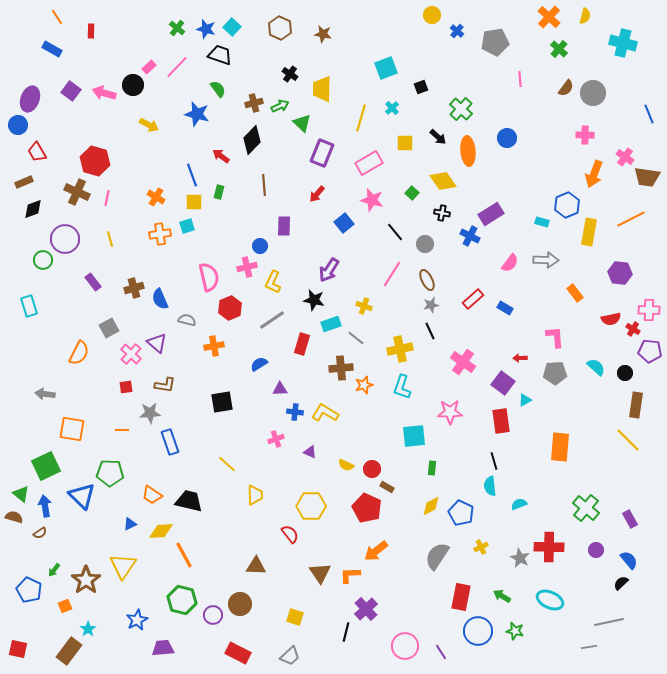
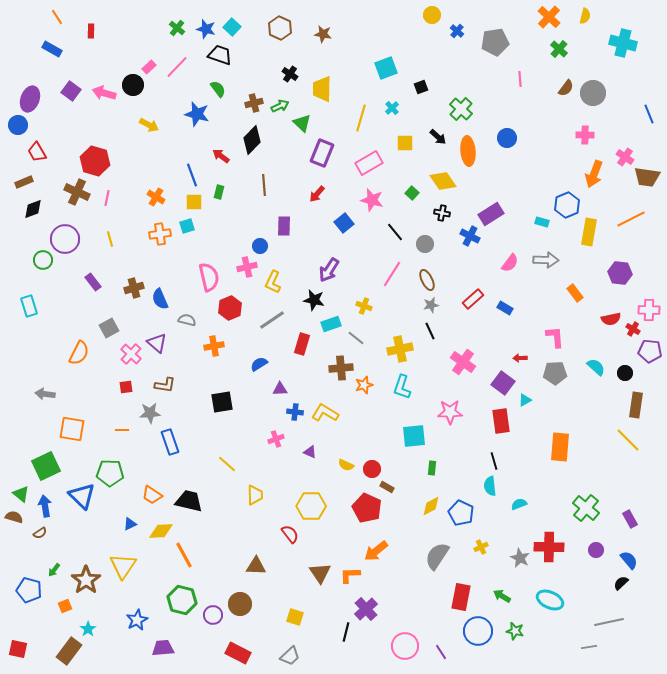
blue pentagon at (29, 590): rotated 10 degrees counterclockwise
